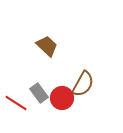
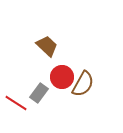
gray rectangle: rotated 72 degrees clockwise
red circle: moved 21 px up
